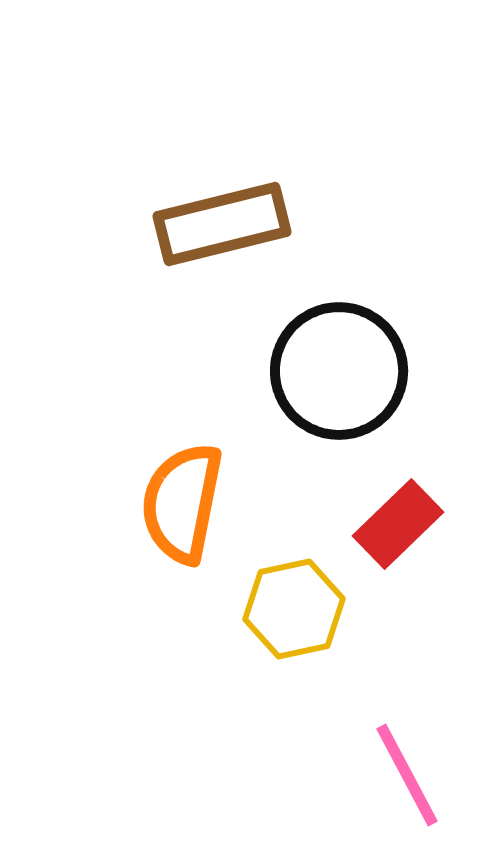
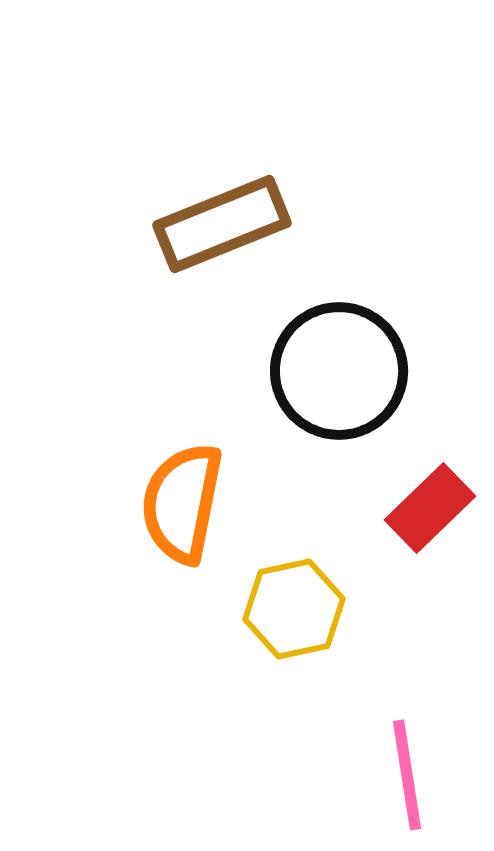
brown rectangle: rotated 8 degrees counterclockwise
red rectangle: moved 32 px right, 16 px up
pink line: rotated 19 degrees clockwise
